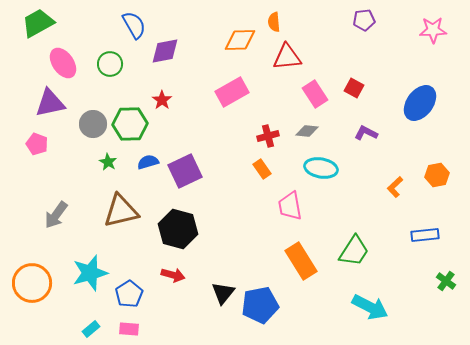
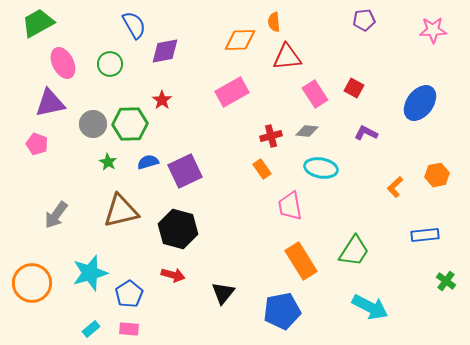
pink ellipse at (63, 63): rotated 8 degrees clockwise
red cross at (268, 136): moved 3 px right
blue pentagon at (260, 305): moved 22 px right, 6 px down
